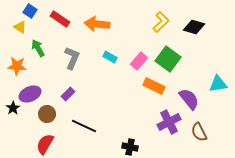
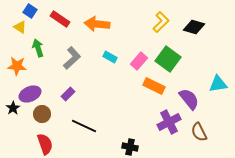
green arrow: rotated 12 degrees clockwise
gray L-shape: rotated 25 degrees clockwise
brown circle: moved 5 px left
red semicircle: rotated 130 degrees clockwise
